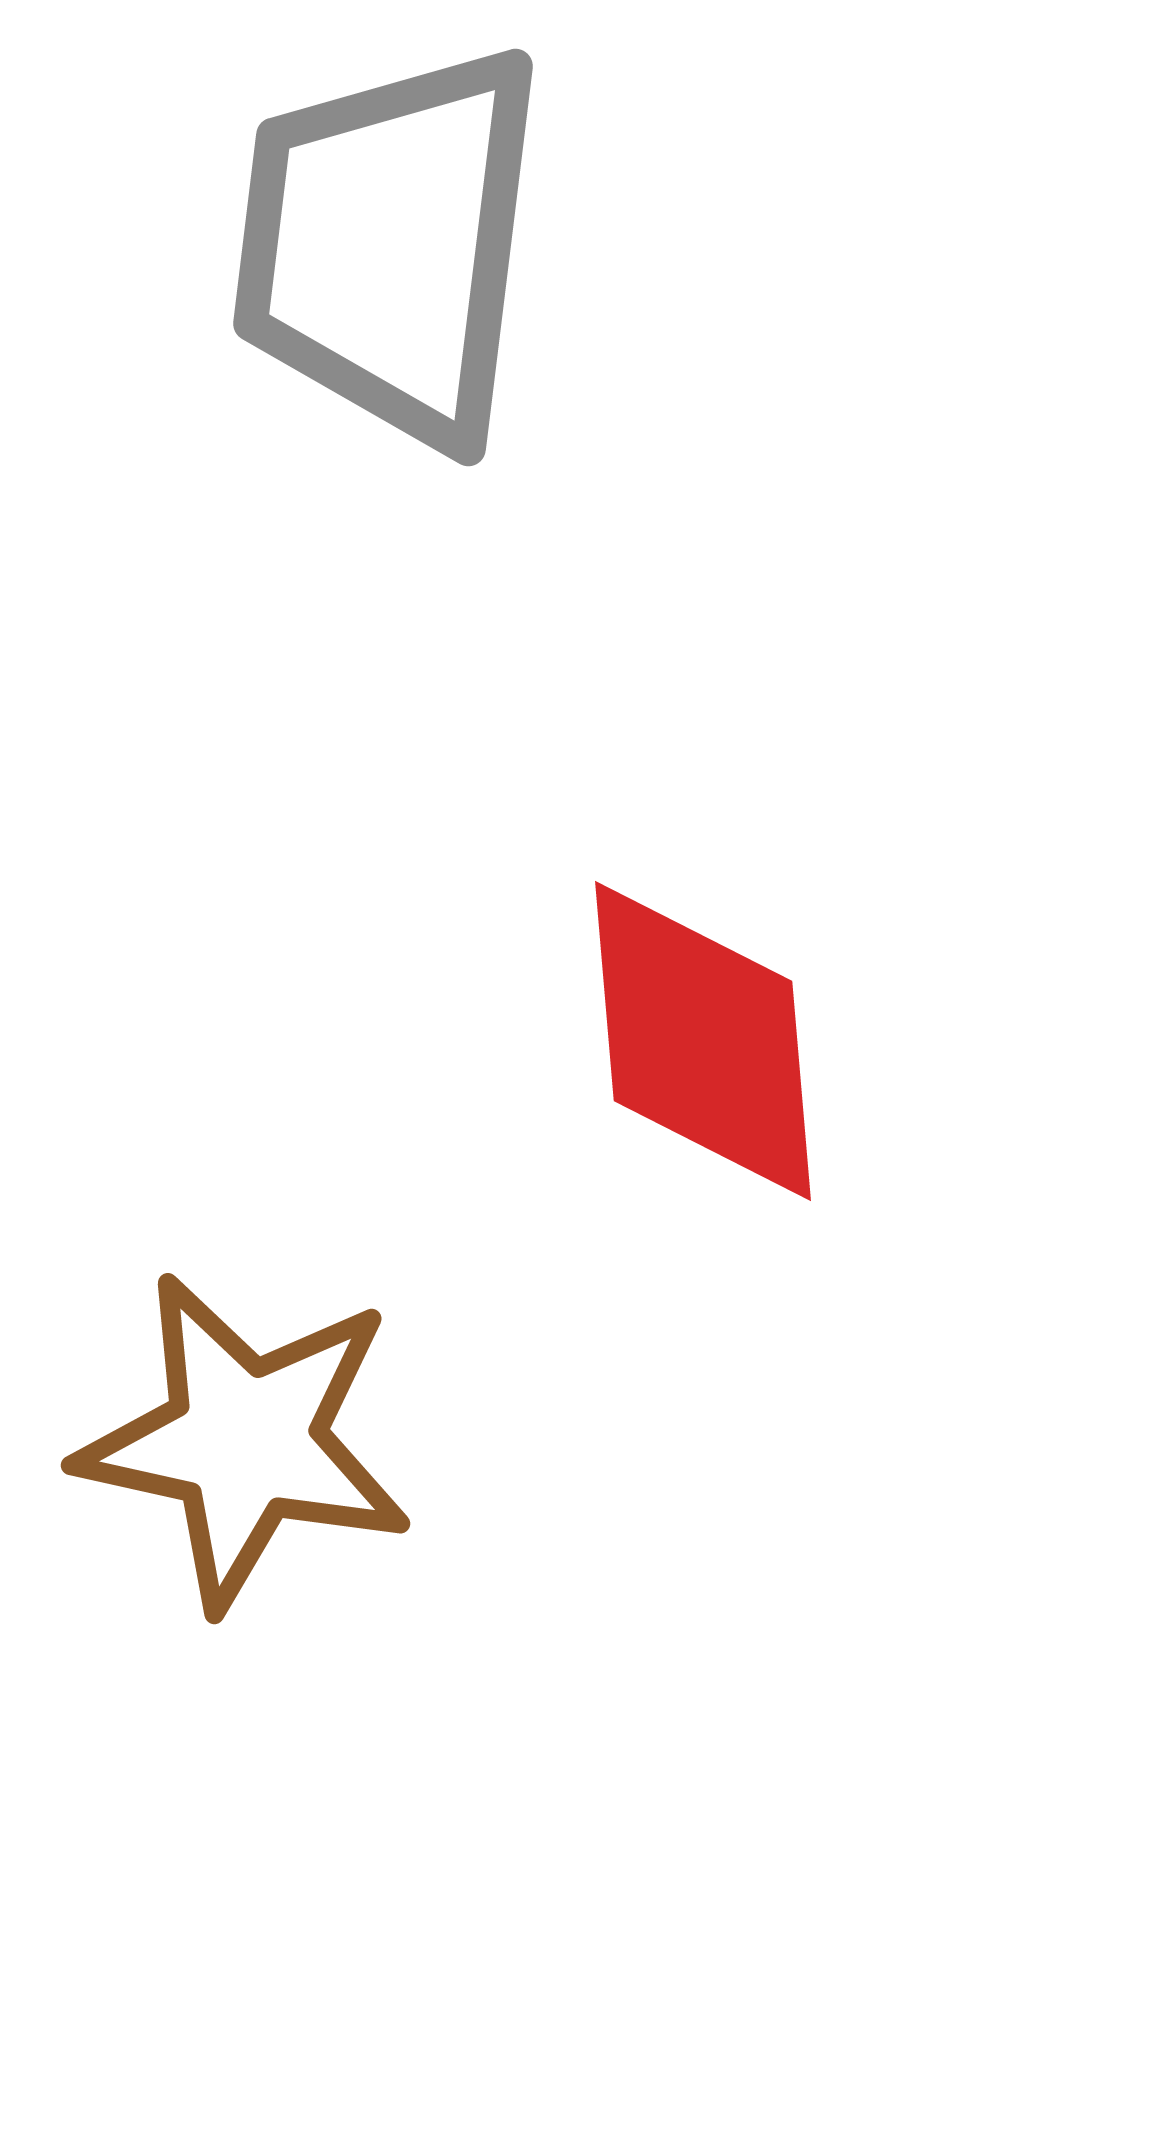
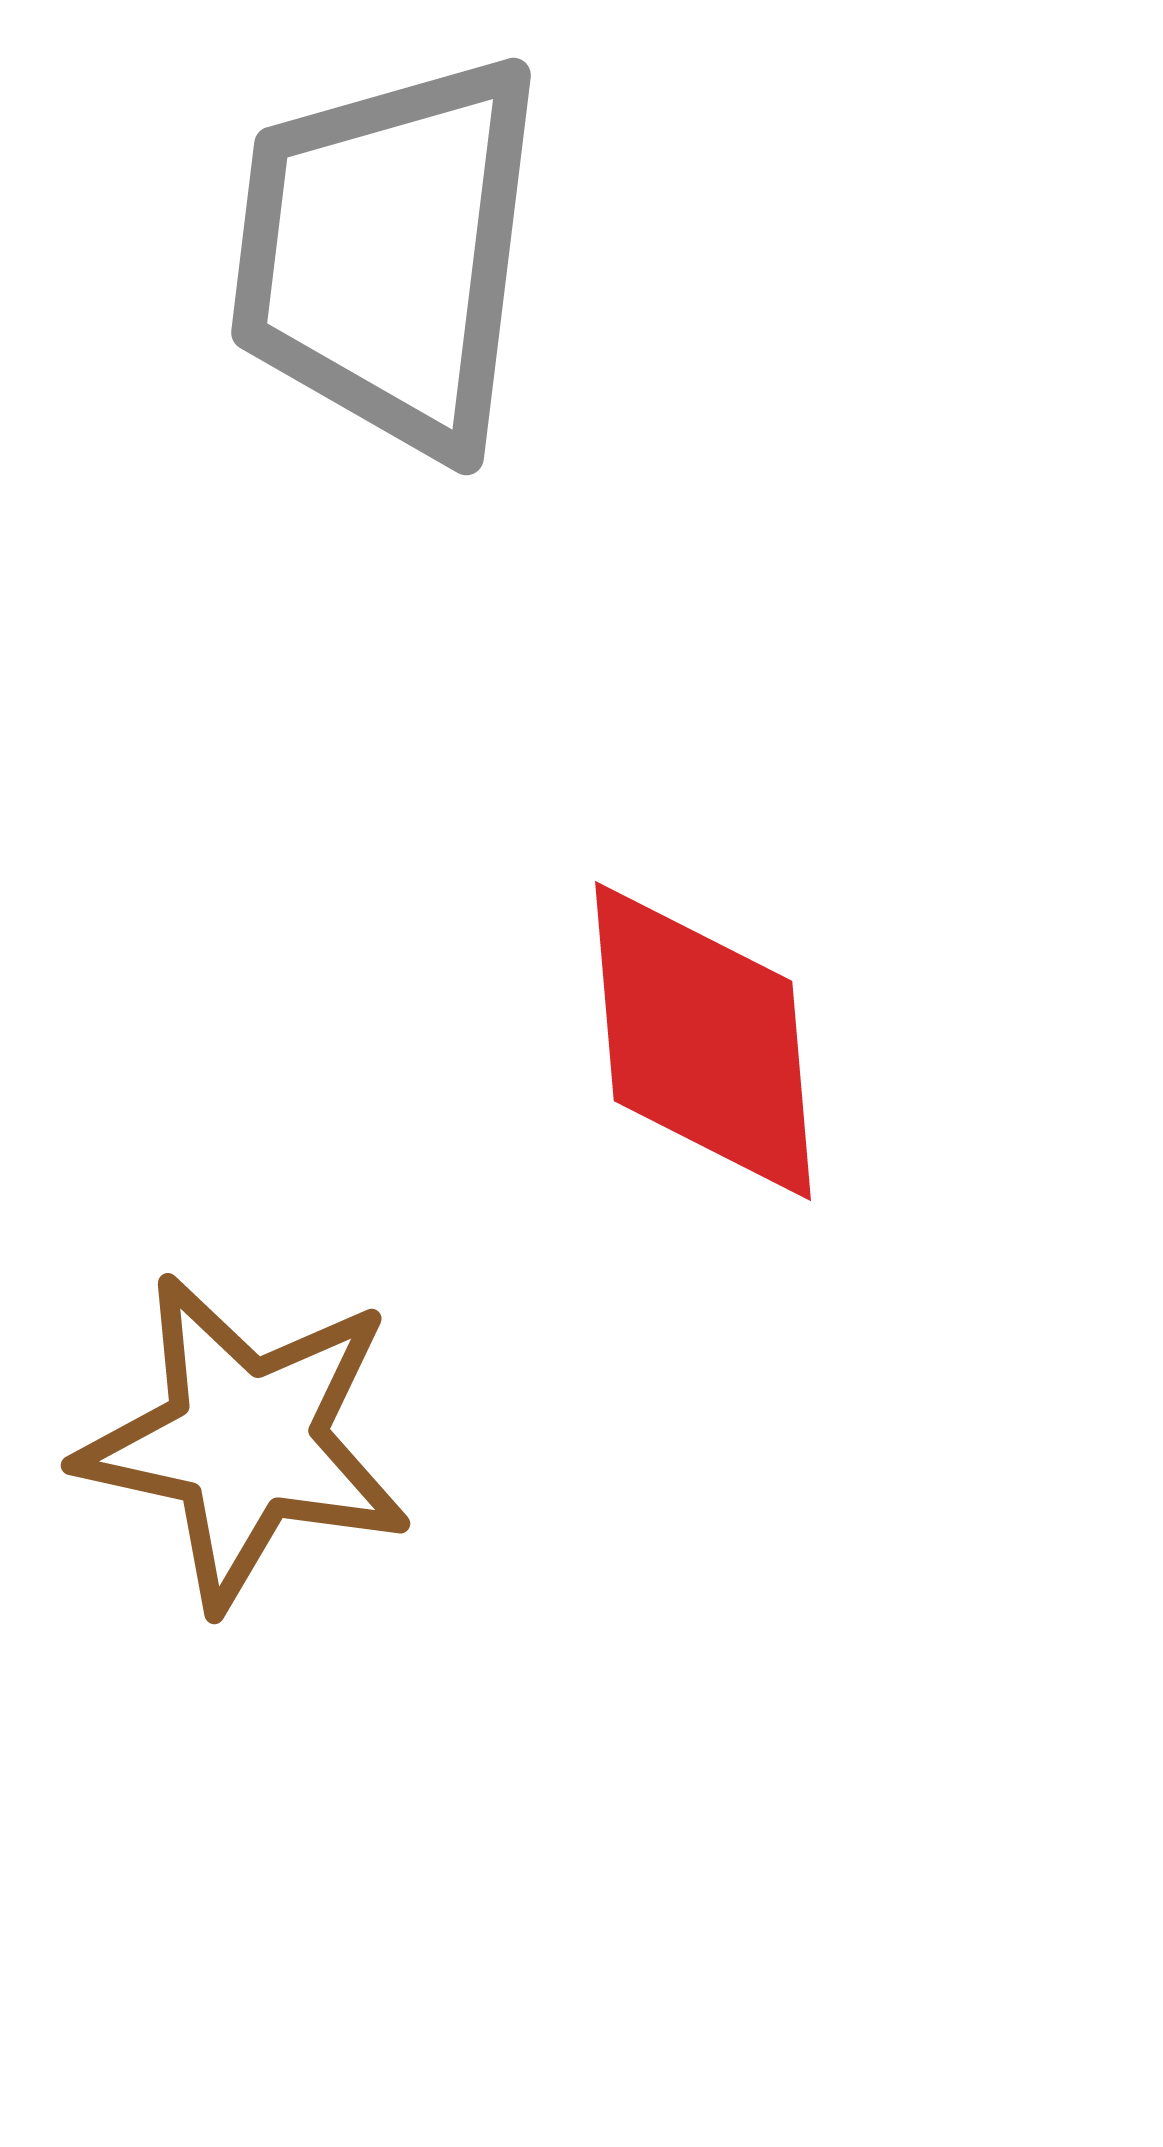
gray trapezoid: moved 2 px left, 9 px down
